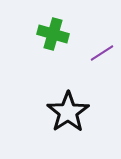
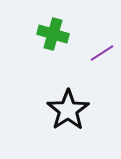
black star: moved 2 px up
